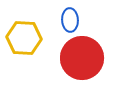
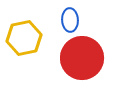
yellow hexagon: rotated 16 degrees counterclockwise
